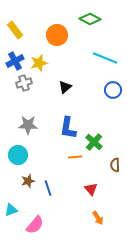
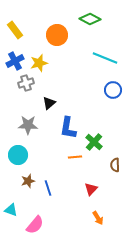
gray cross: moved 2 px right
black triangle: moved 16 px left, 16 px down
red triangle: rotated 24 degrees clockwise
cyan triangle: rotated 40 degrees clockwise
